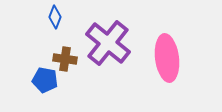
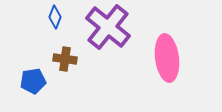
purple cross: moved 16 px up
blue pentagon: moved 12 px left, 1 px down; rotated 20 degrees counterclockwise
